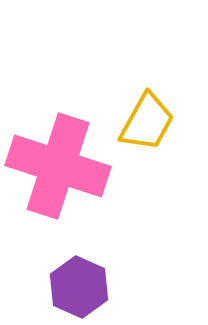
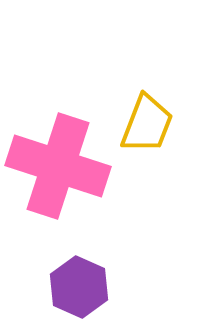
yellow trapezoid: moved 2 px down; rotated 8 degrees counterclockwise
